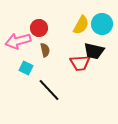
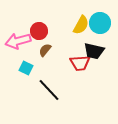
cyan circle: moved 2 px left, 1 px up
red circle: moved 3 px down
brown semicircle: rotated 128 degrees counterclockwise
